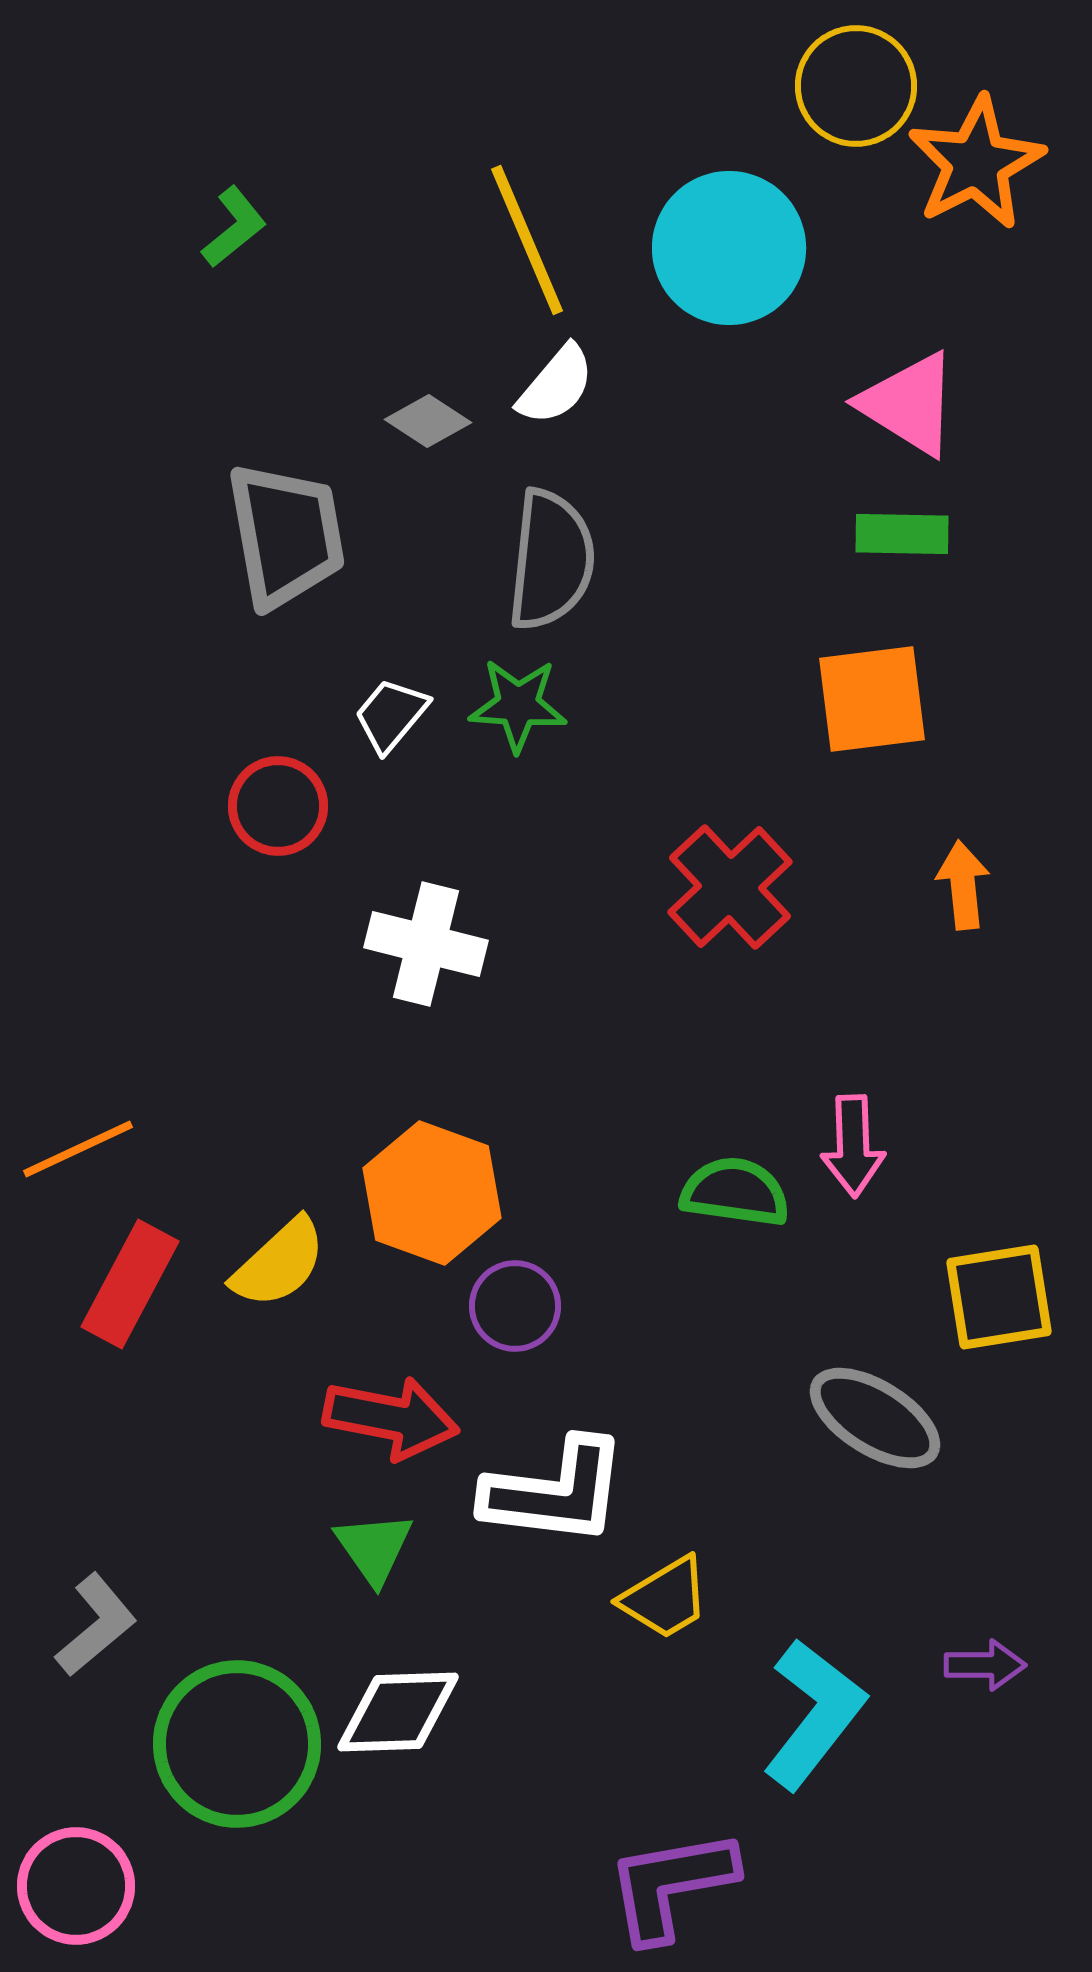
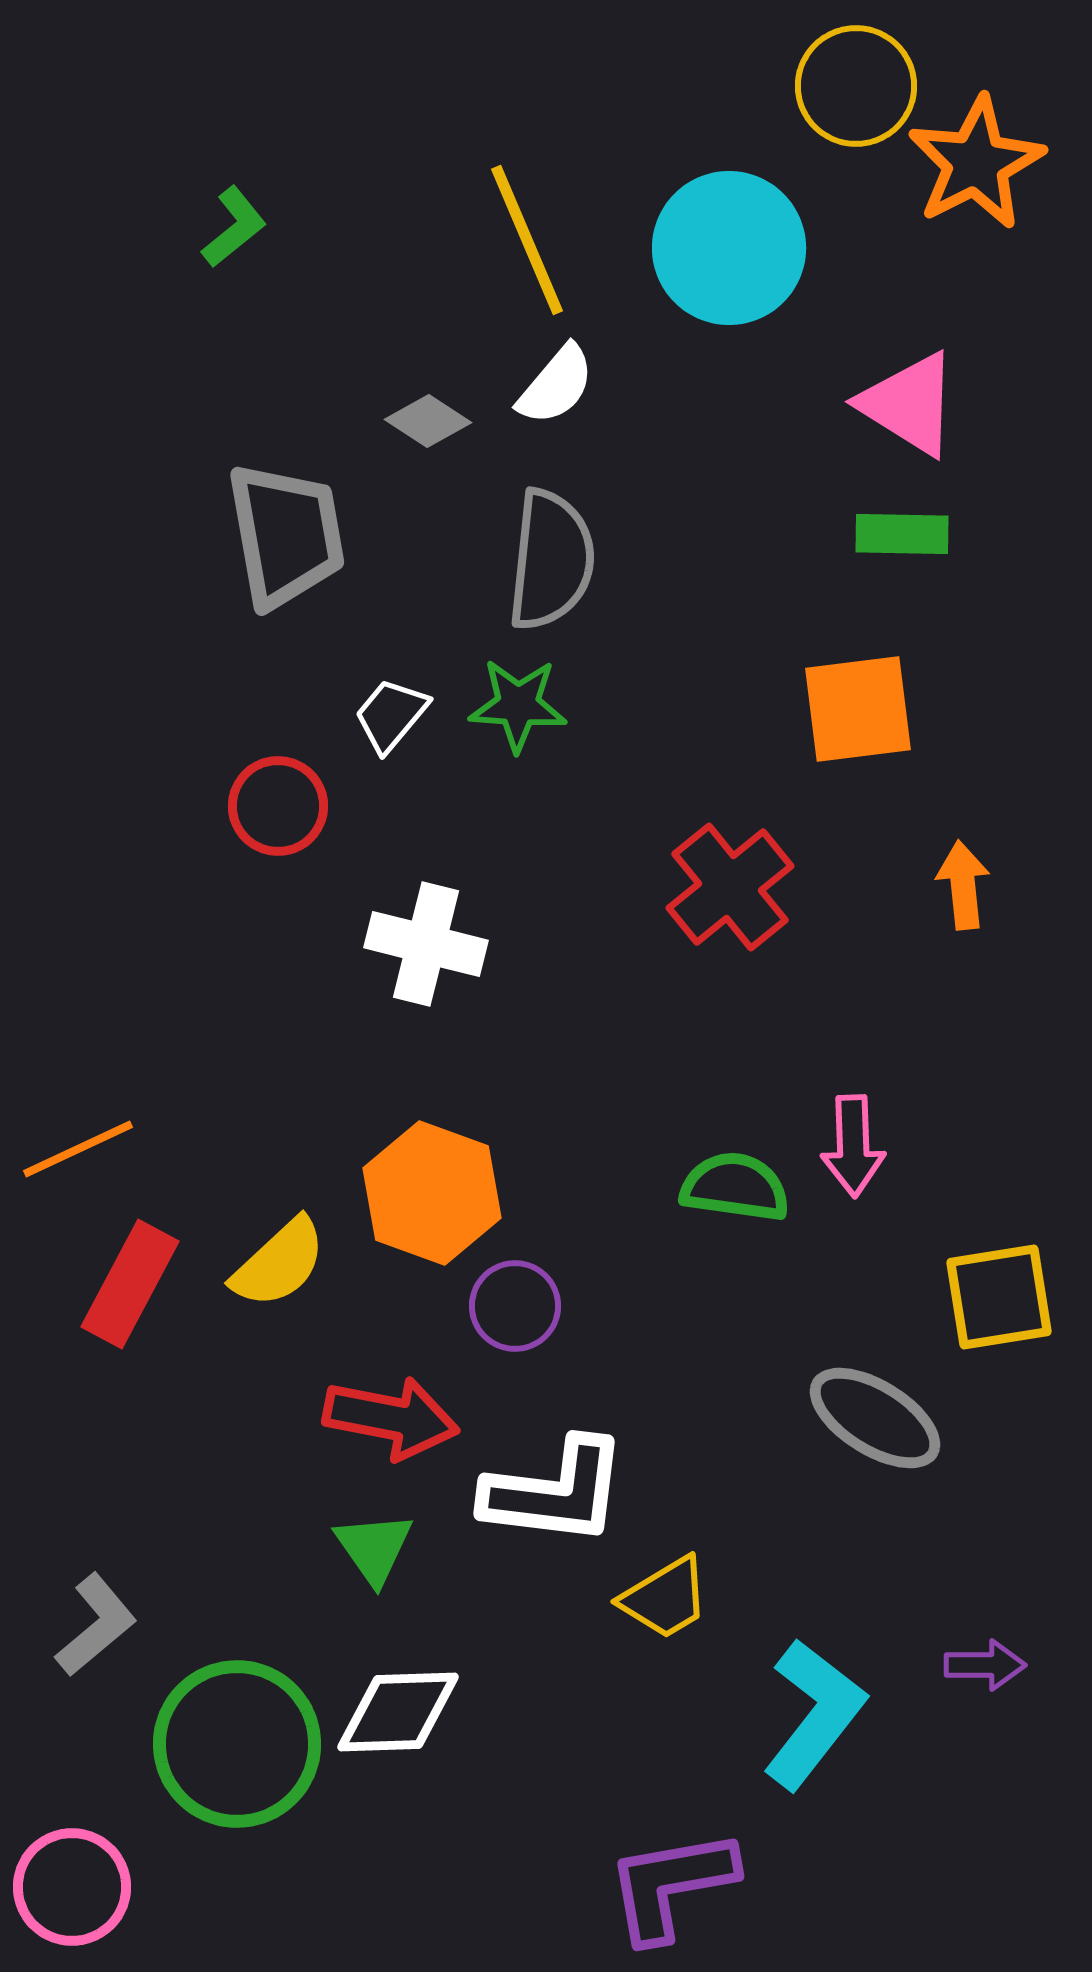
orange square: moved 14 px left, 10 px down
red cross: rotated 4 degrees clockwise
green semicircle: moved 5 px up
pink circle: moved 4 px left, 1 px down
